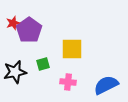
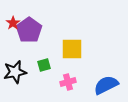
red star: rotated 16 degrees counterclockwise
green square: moved 1 px right, 1 px down
pink cross: rotated 21 degrees counterclockwise
